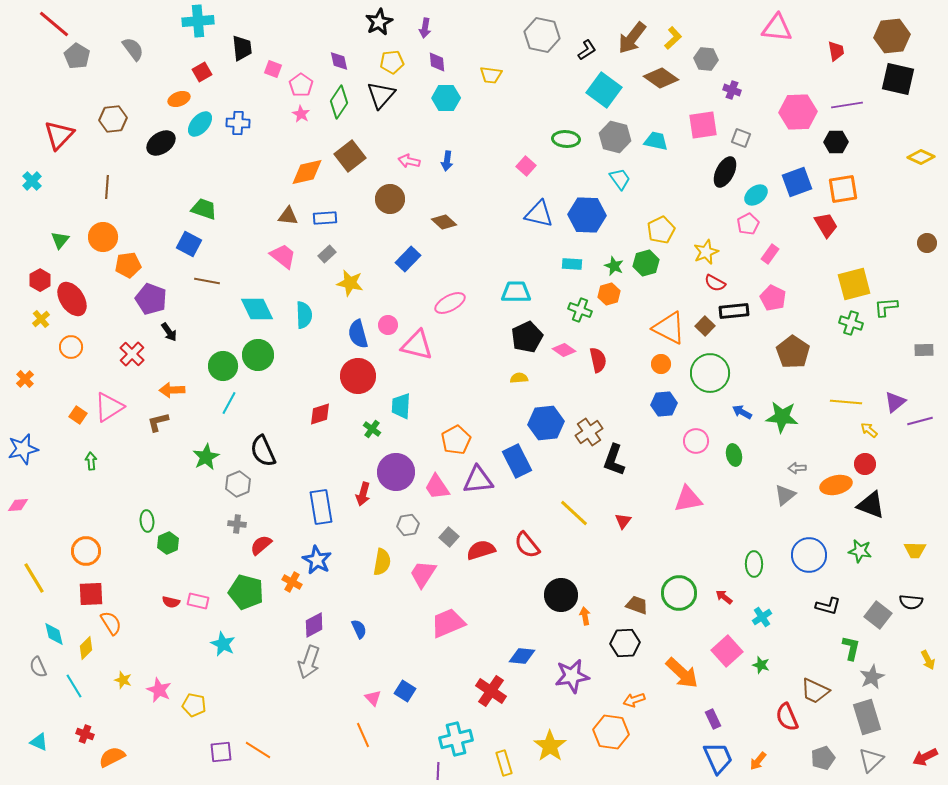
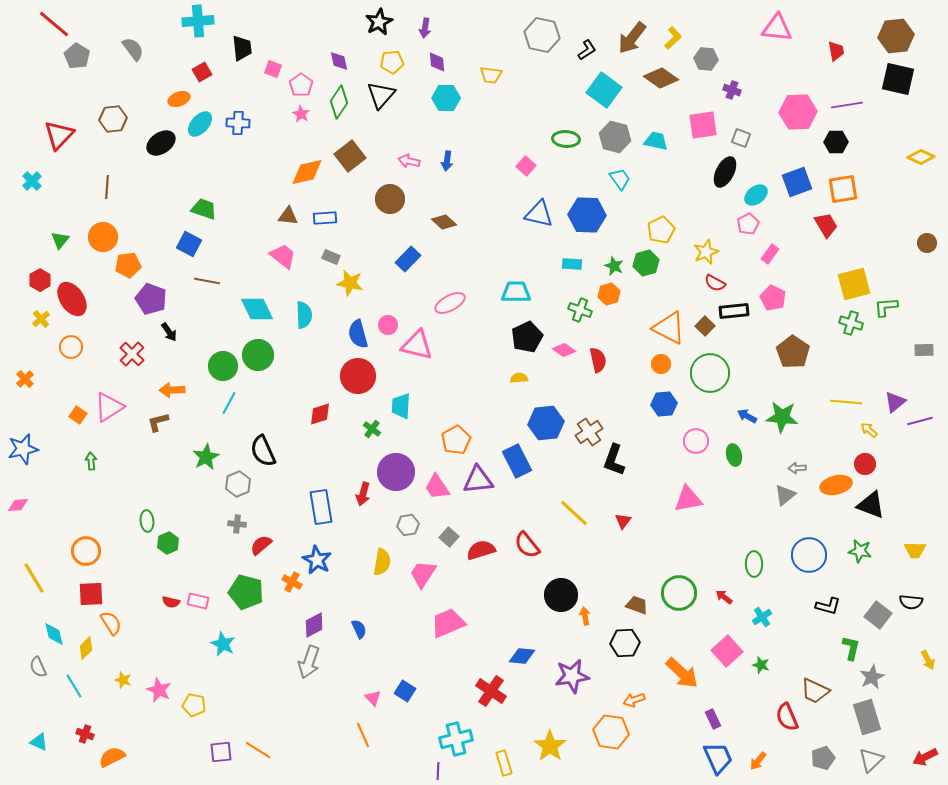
brown hexagon at (892, 36): moved 4 px right
gray rectangle at (327, 254): moved 4 px right, 3 px down; rotated 66 degrees clockwise
blue arrow at (742, 412): moved 5 px right, 4 px down
